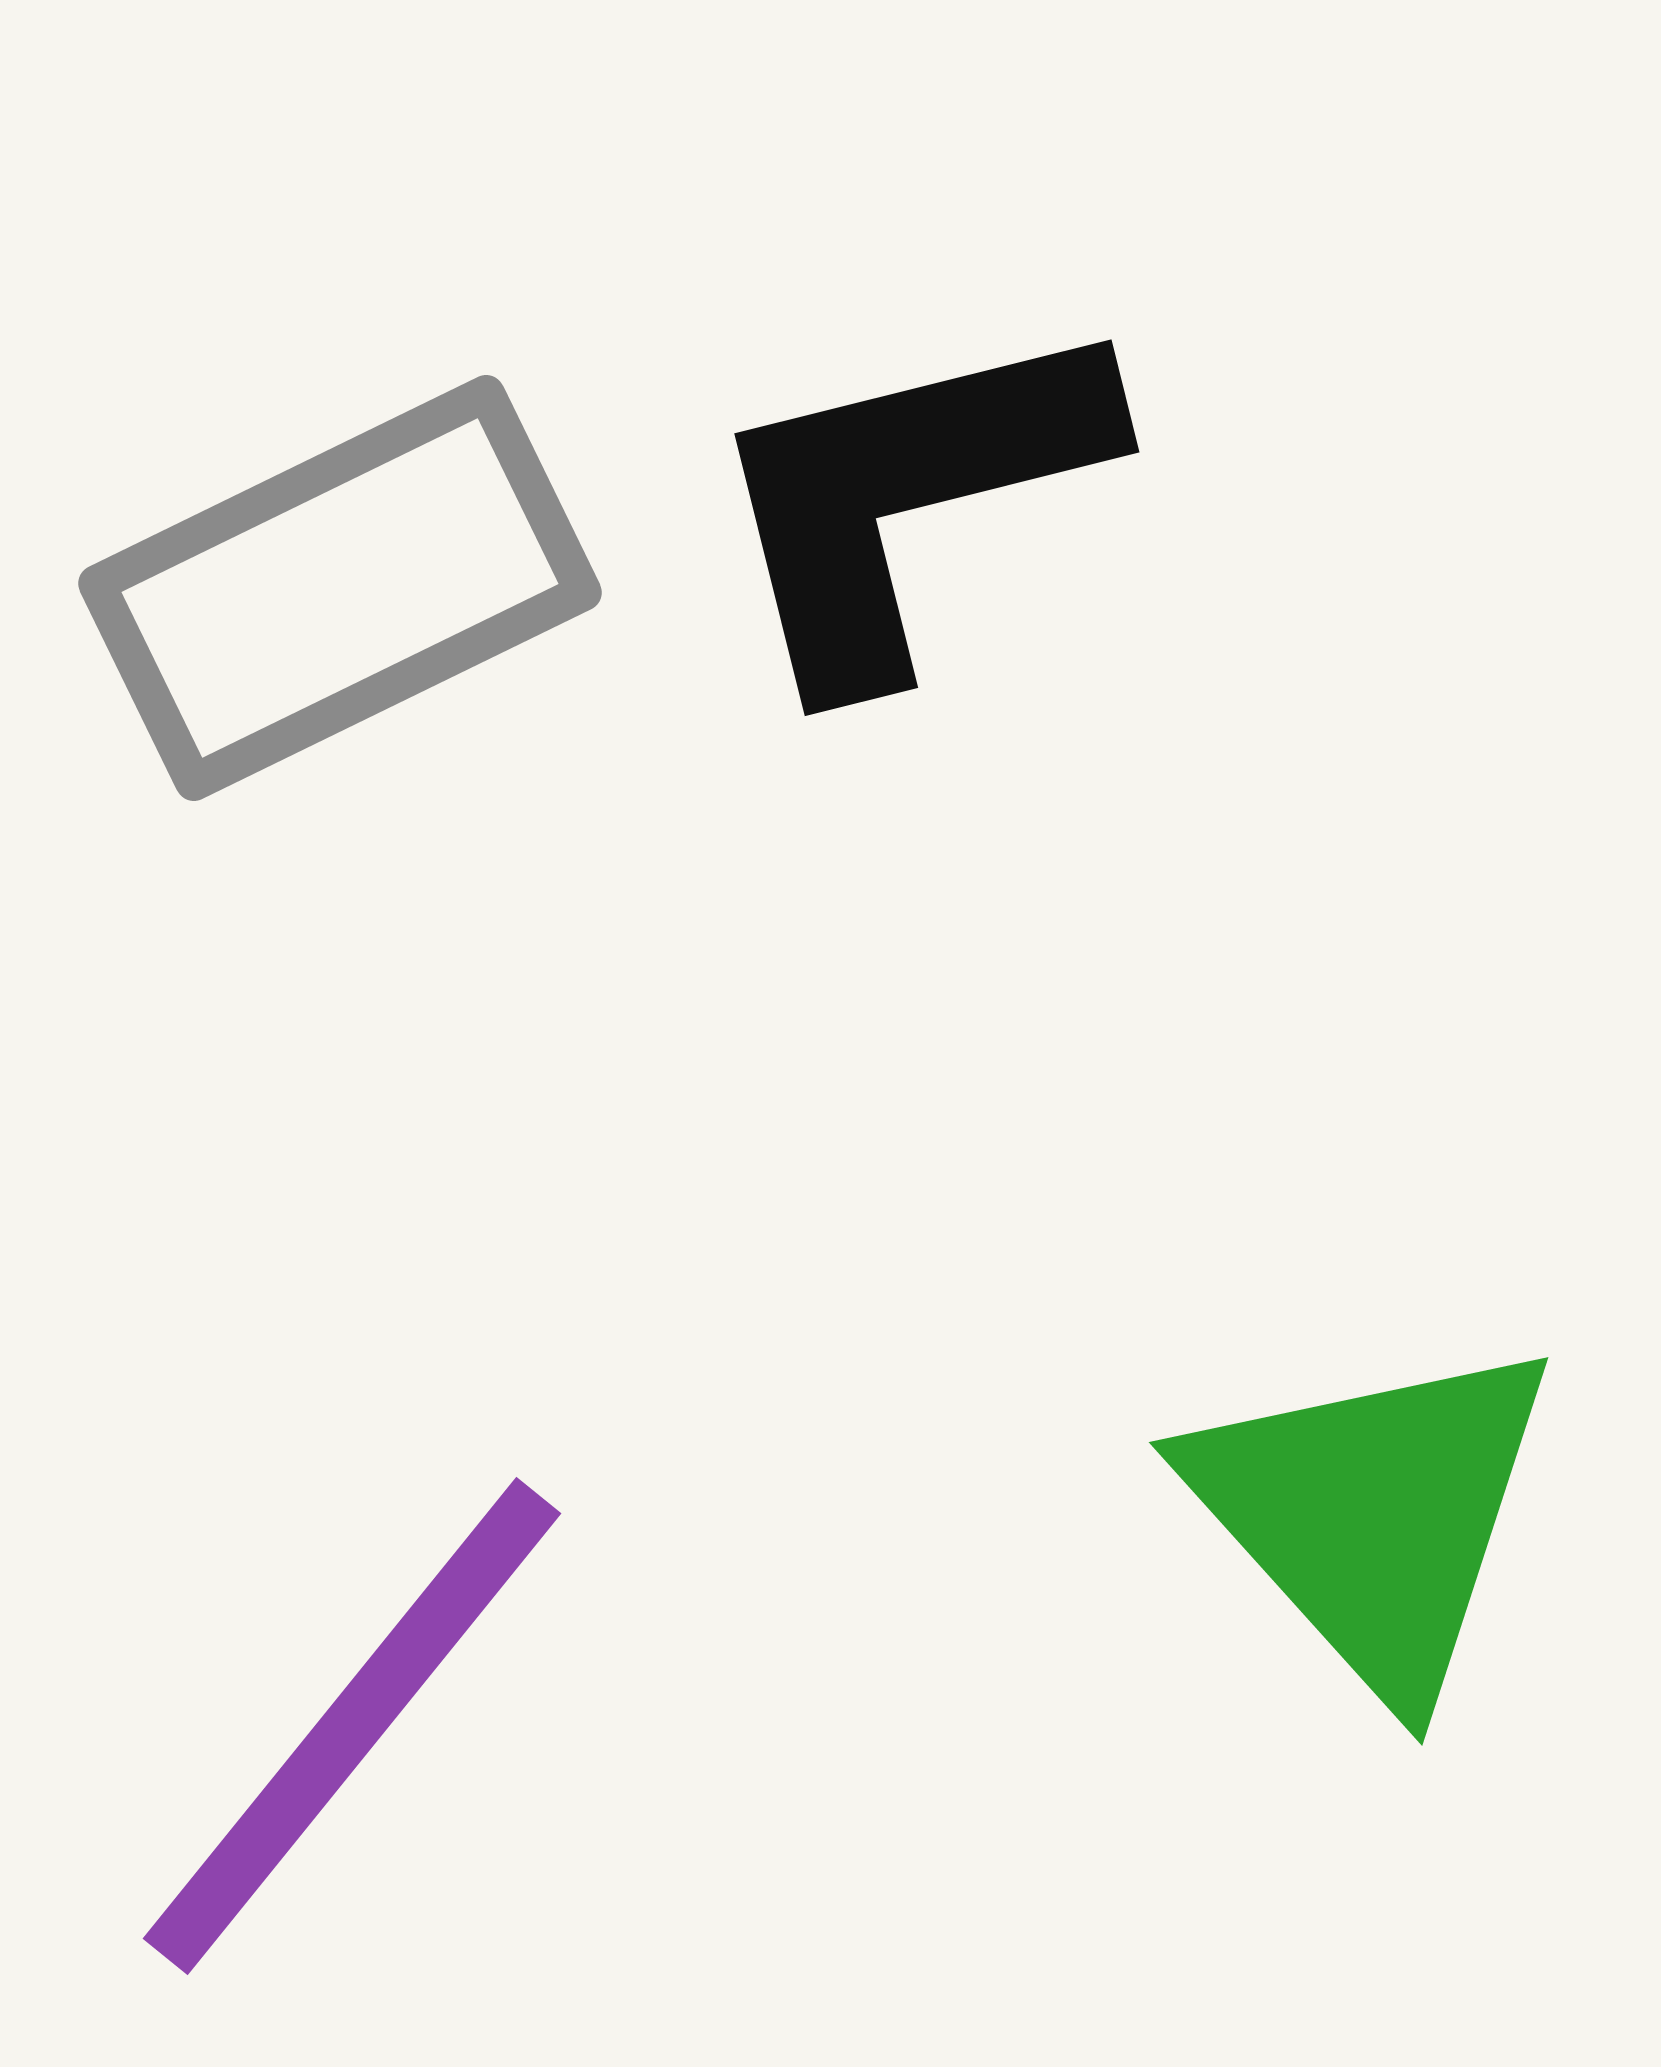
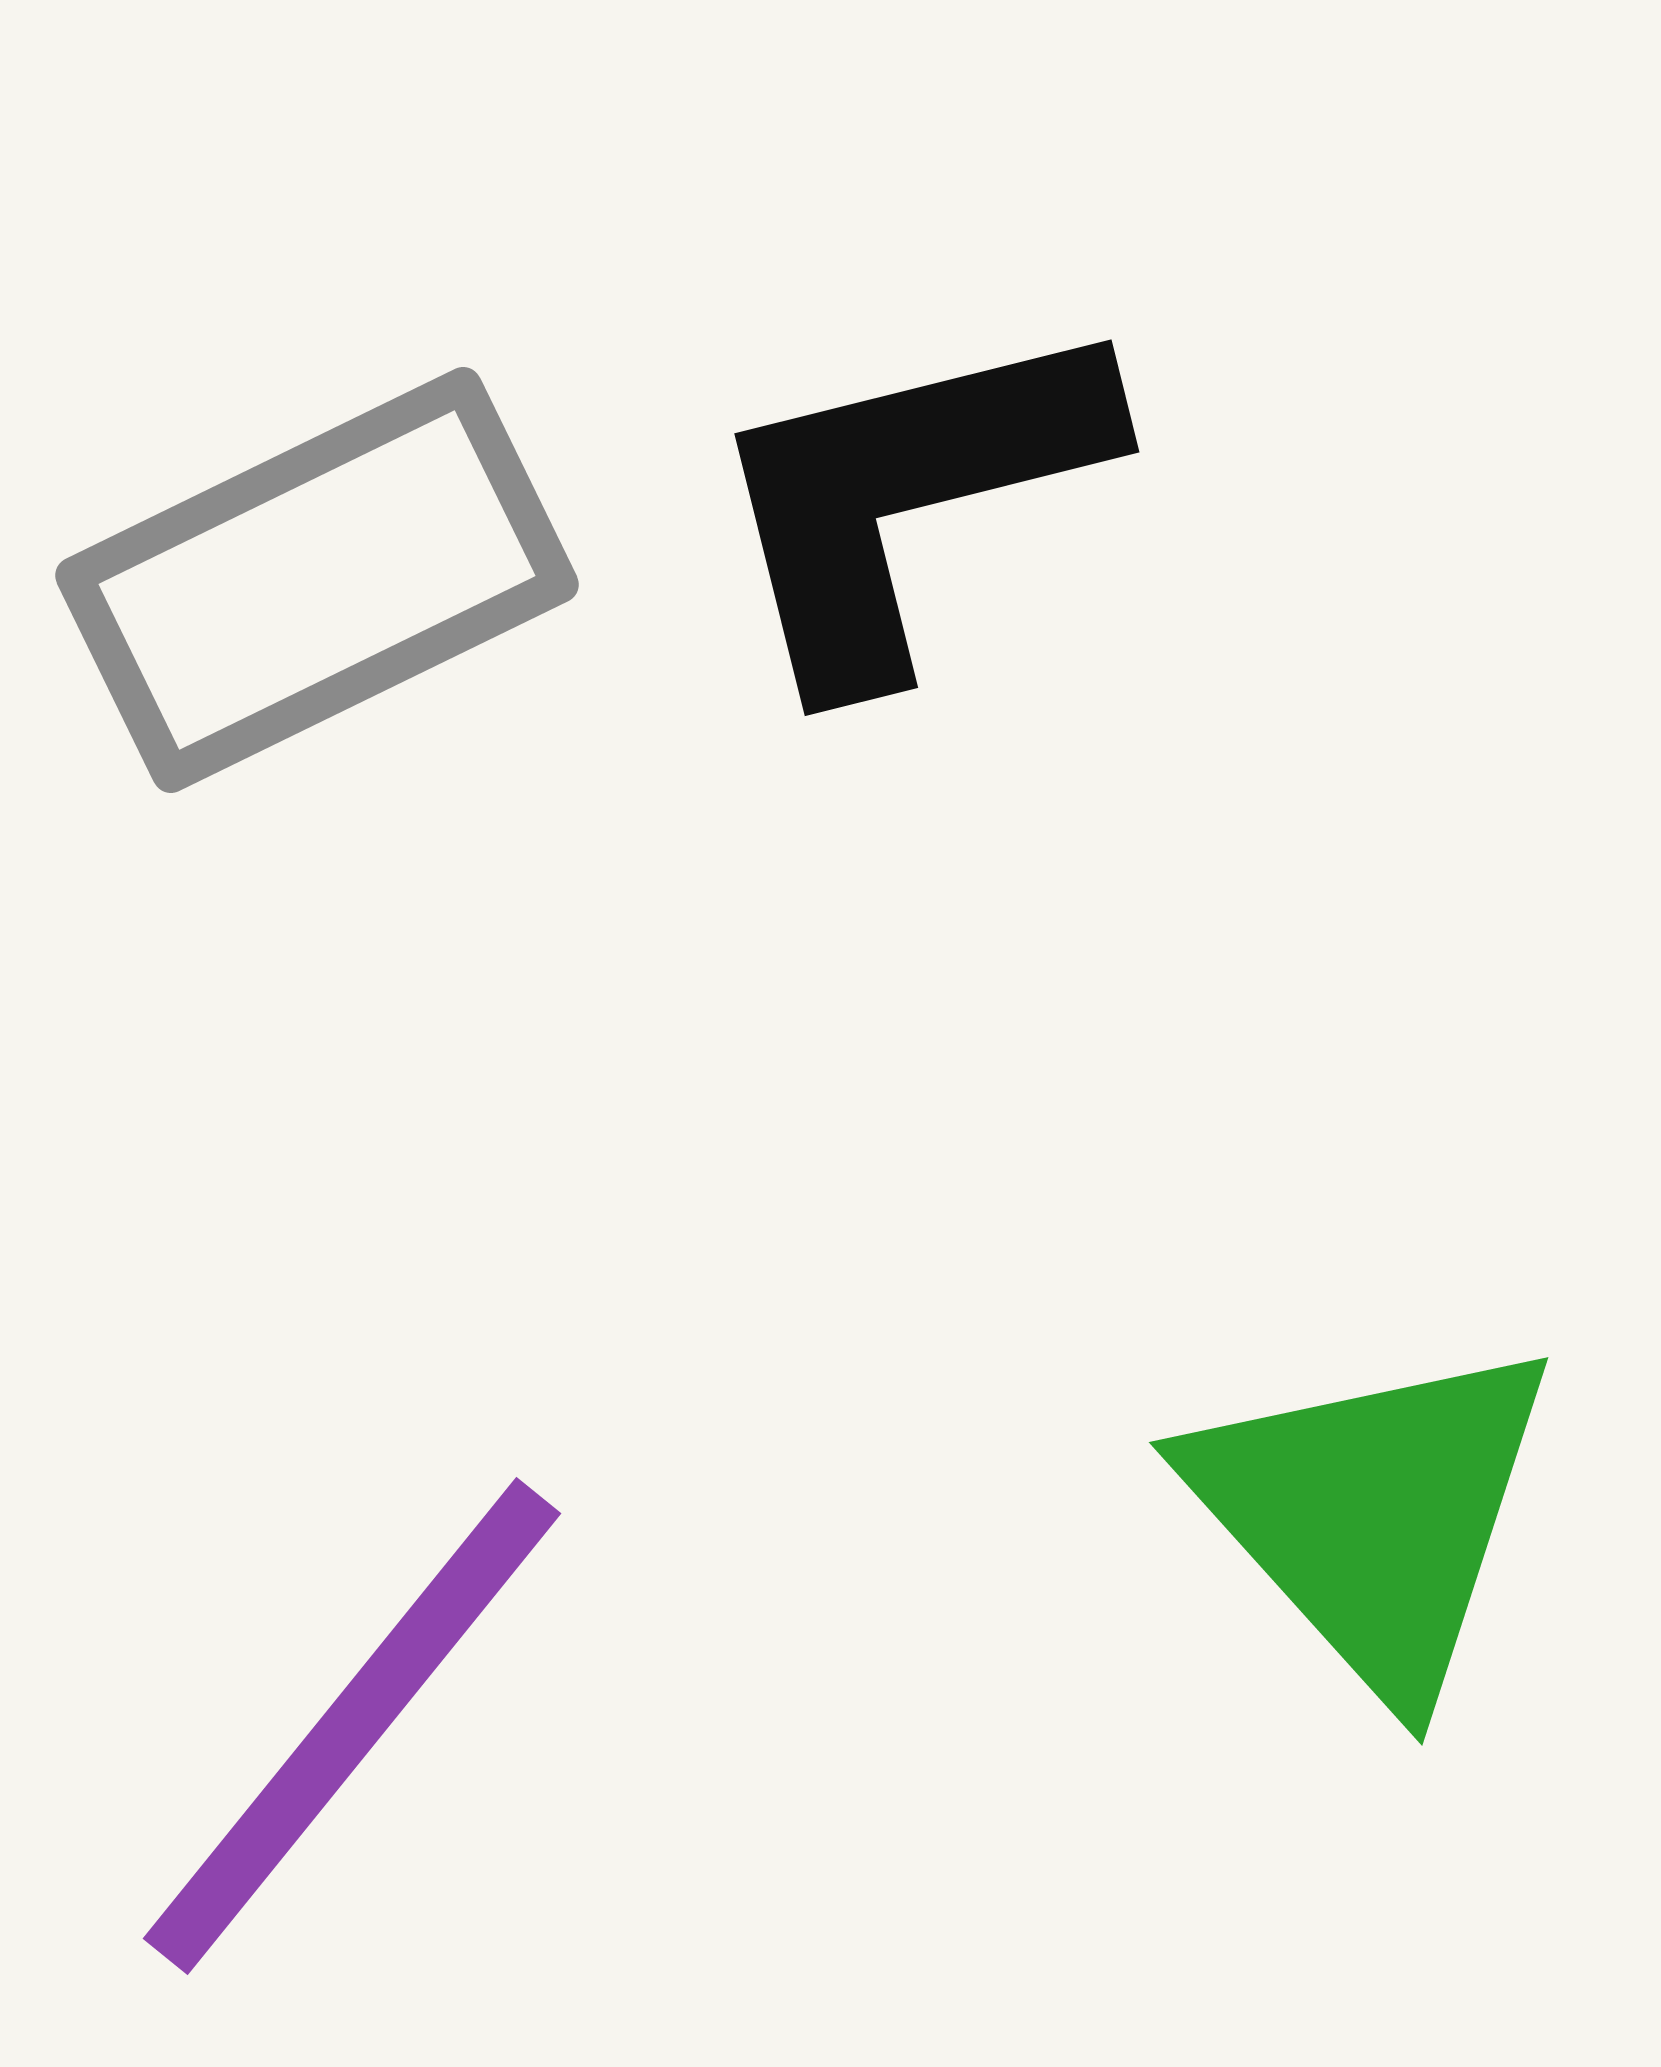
gray rectangle: moved 23 px left, 8 px up
